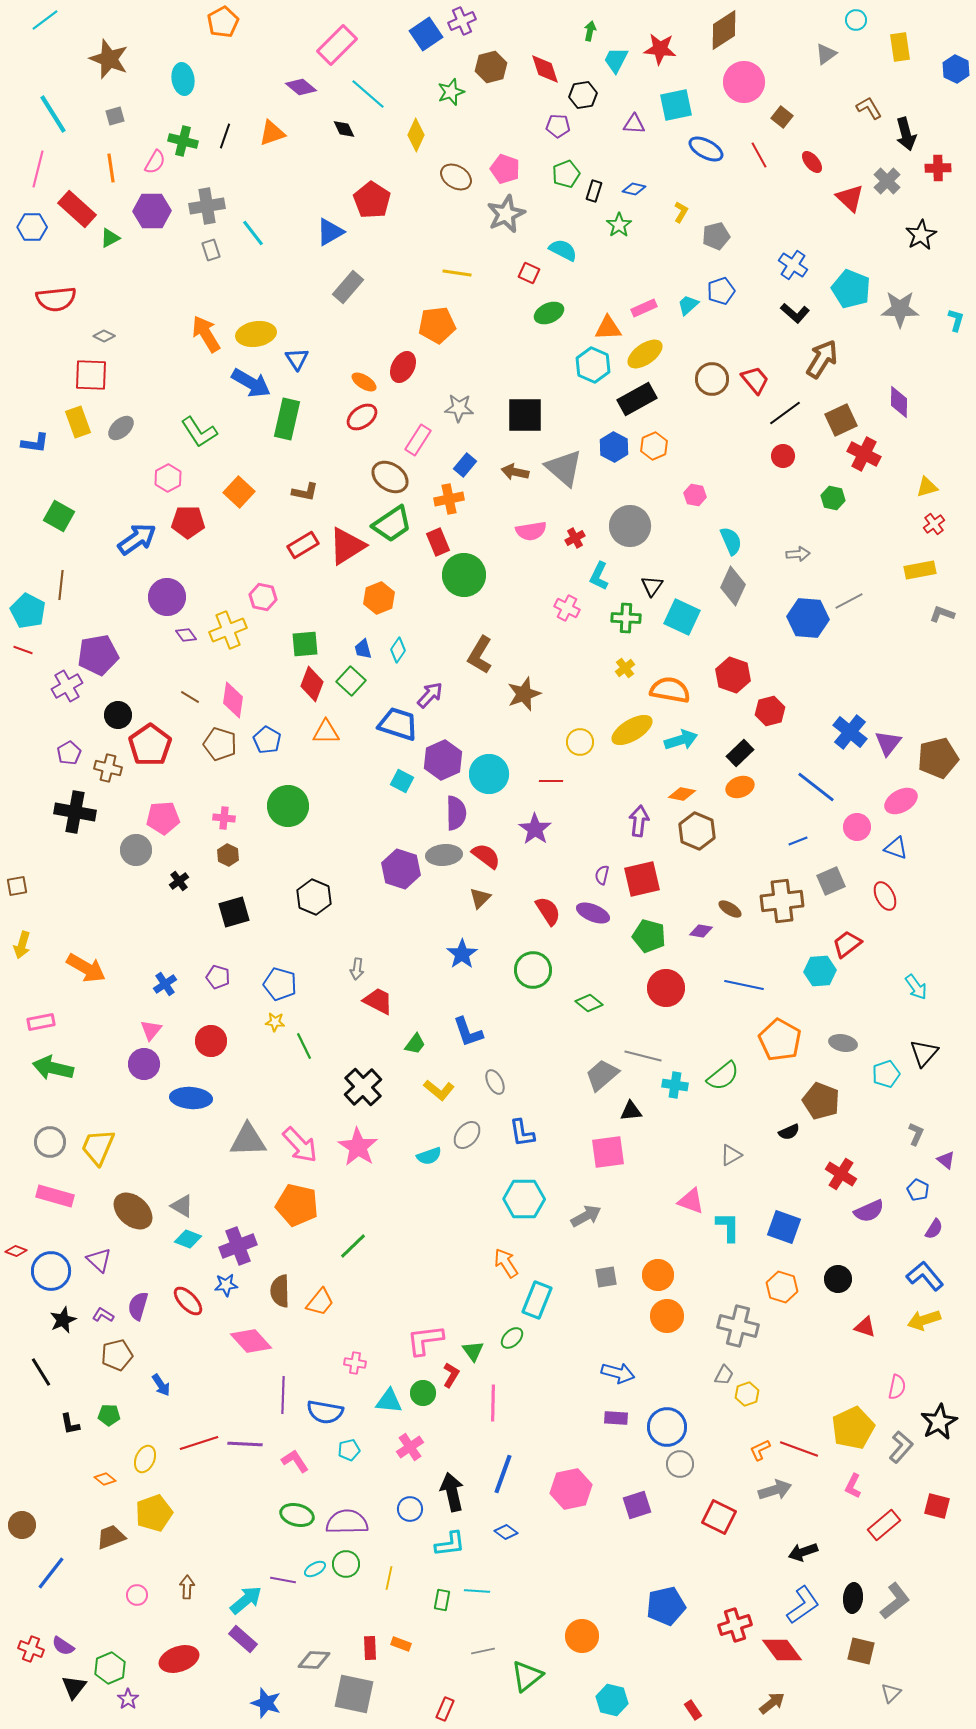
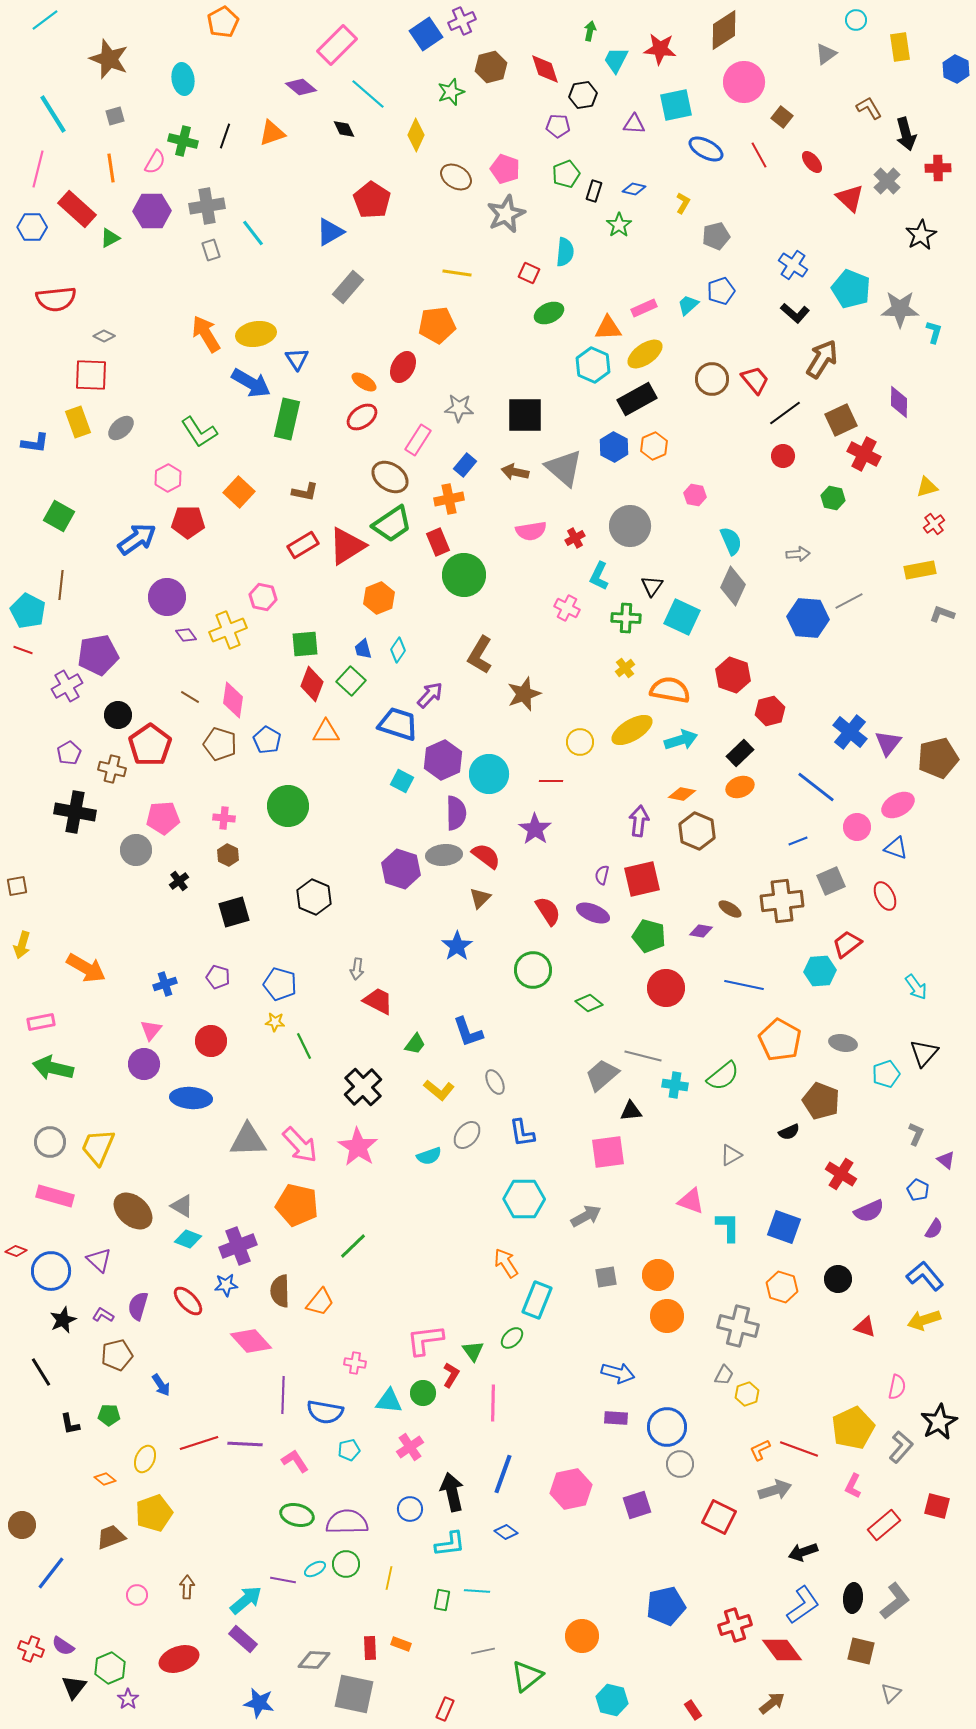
yellow L-shape at (681, 212): moved 2 px right, 9 px up
cyan semicircle at (563, 250): moved 2 px right, 2 px down; rotated 68 degrees clockwise
cyan L-shape at (956, 320): moved 22 px left, 12 px down
brown cross at (108, 768): moved 4 px right, 1 px down
pink ellipse at (901, 801): moved 3 px left, 4 px down
blue star at (462, 954): moved 5 px left, 8 px up
blue cross at (165, 984): rotated 15 degrees clockwise
blue star at (266, 1703): moved 7 px left; rotated 8 degrees counterclockwise
